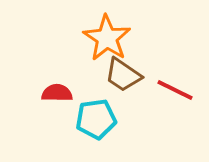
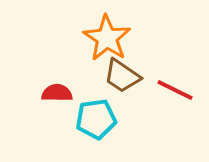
brown trapezoid: moved 1 px left, 1 px down
